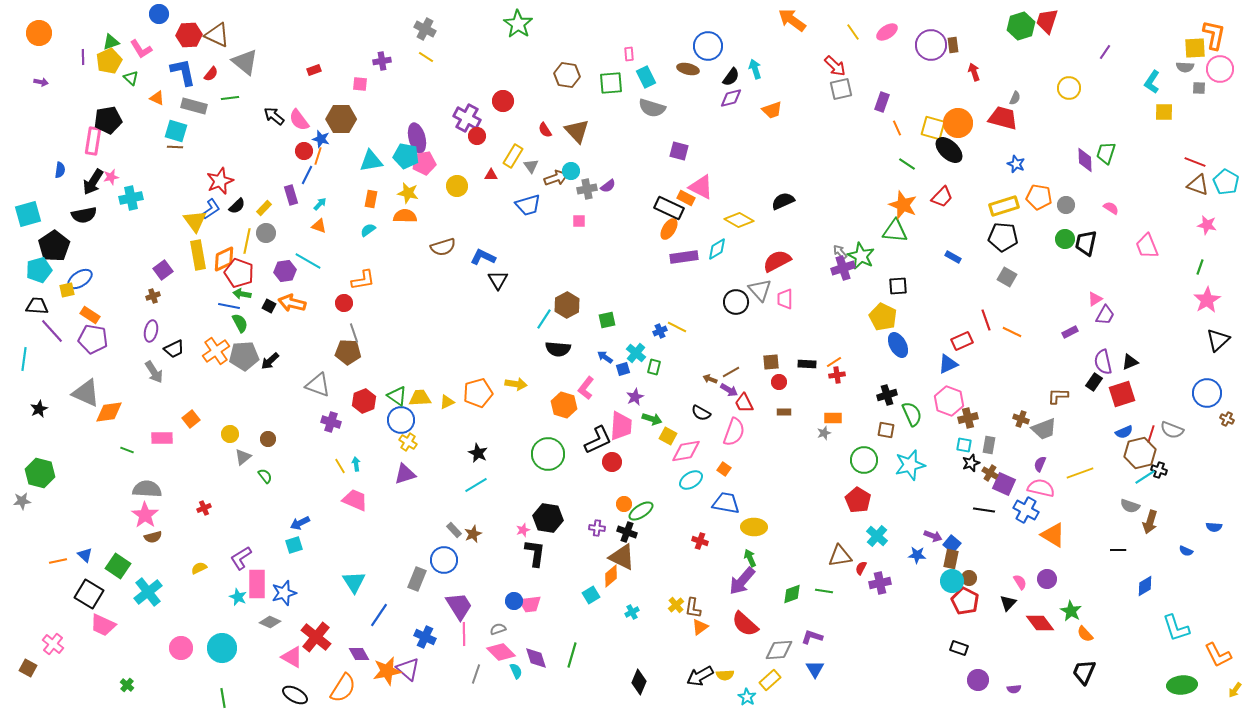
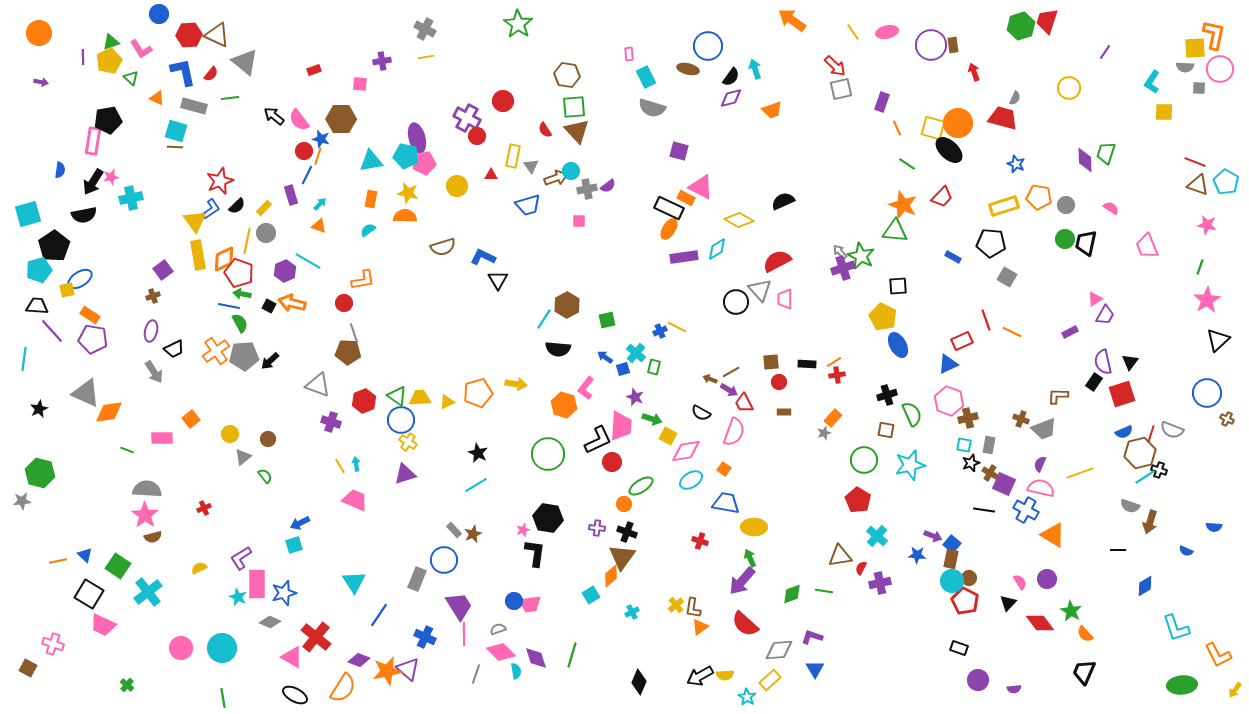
pink ellipse at (887, 32): rotated 20 degrees clockwise
yellow line at (426, 57): rotated 42 degrees counterclockwise
green square at (611, 83): moved 37 px left, 24 px down
yellow rectangle at (513, 156): rotated 20 degrees counterclockwise
black pentagon at (1003, 237): moved 12 px left, 6 px down
purple hexagon at (285, 271): rotated 15 degrees counterclockwise
black triangle at (1130, 362): rotated 30 degrees counterclockwise
purple star at (635, 397): rotated 24 degrees counterclockwise
orange rectangle at (833, 418): rotated 48 degrees counterclockwise
green ellipse at (641, 511): moved 25 px up
brown triangle at (622, 557): rotated 40 degrees clockwise
pink cross at (53, 644): rotated 20 degrees counterclockwise
purple diamond at (359, 654): moved 6 px down; rotated 40 degrees counterclockwise
cyan semicircle at (516, 671): rotated 14 degrees clockwise
